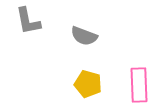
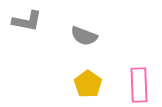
gray L-shape: moved 1 px left; rotated 68 degrees counterclockwise
yellow pentagon: rotated 20 degrees clockwise
